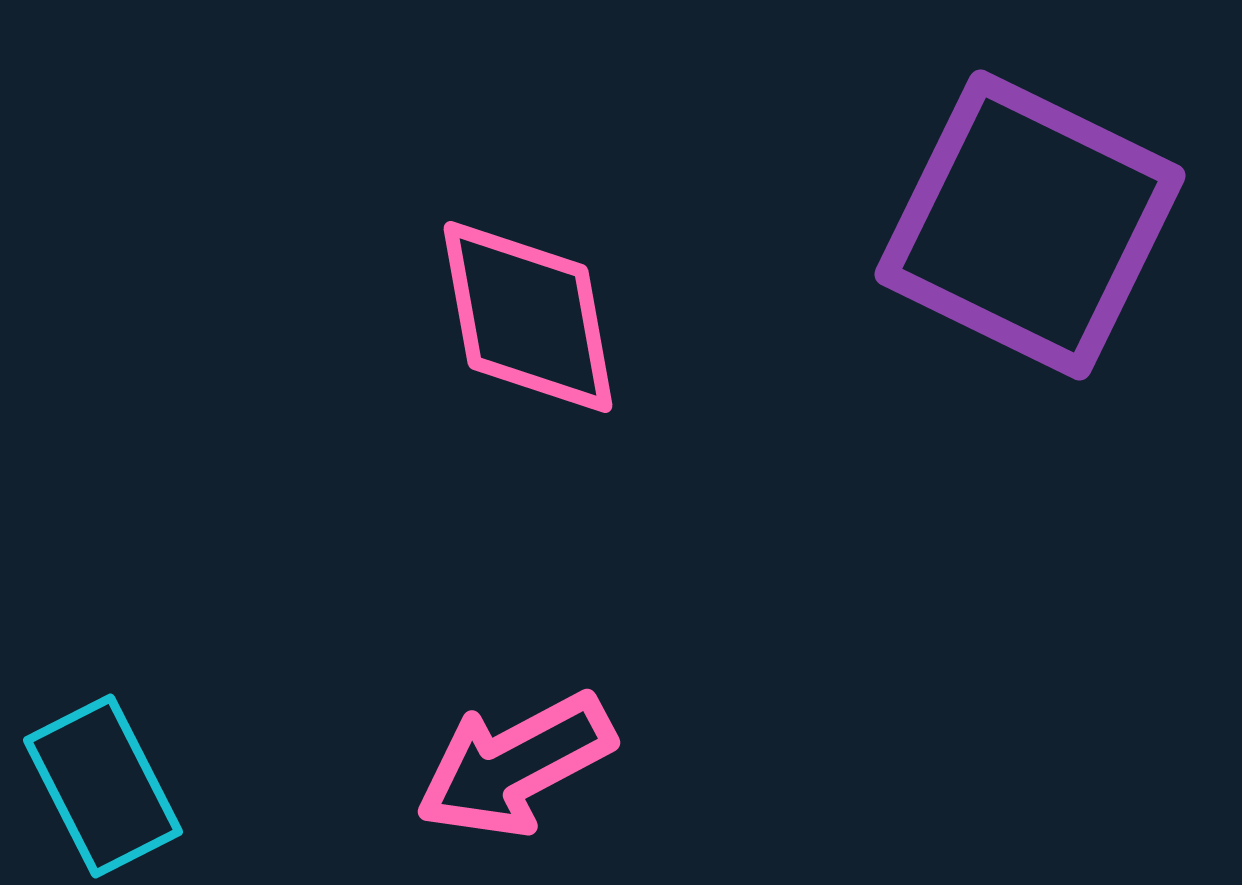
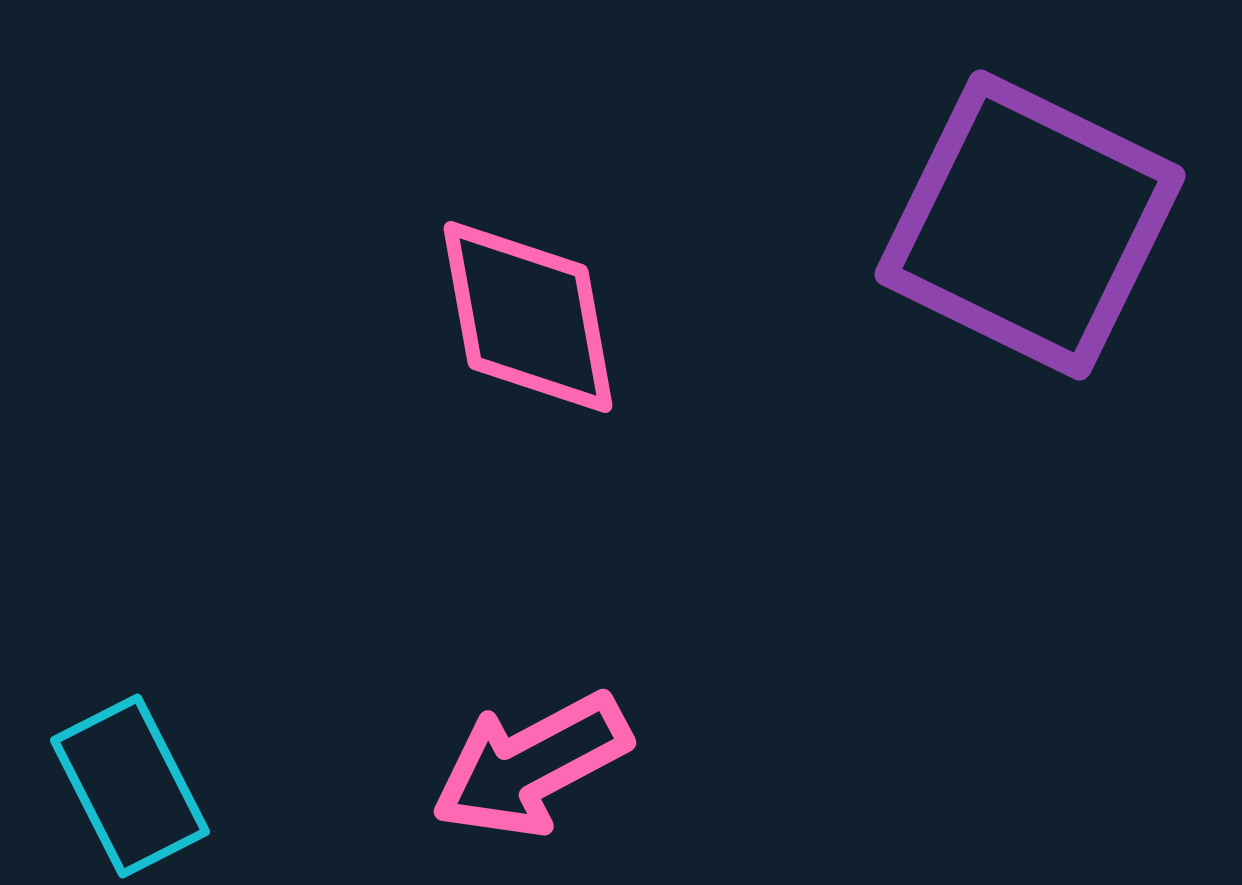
pink arrow: moved 16 px right
cyan rectangle: moved 27 px right
